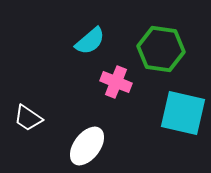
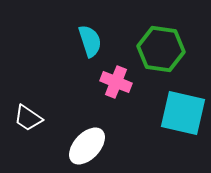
cyan semicircle: rotated 68 degrees counterclockwise
white ellipse: rotated 6 degrees clockwise
